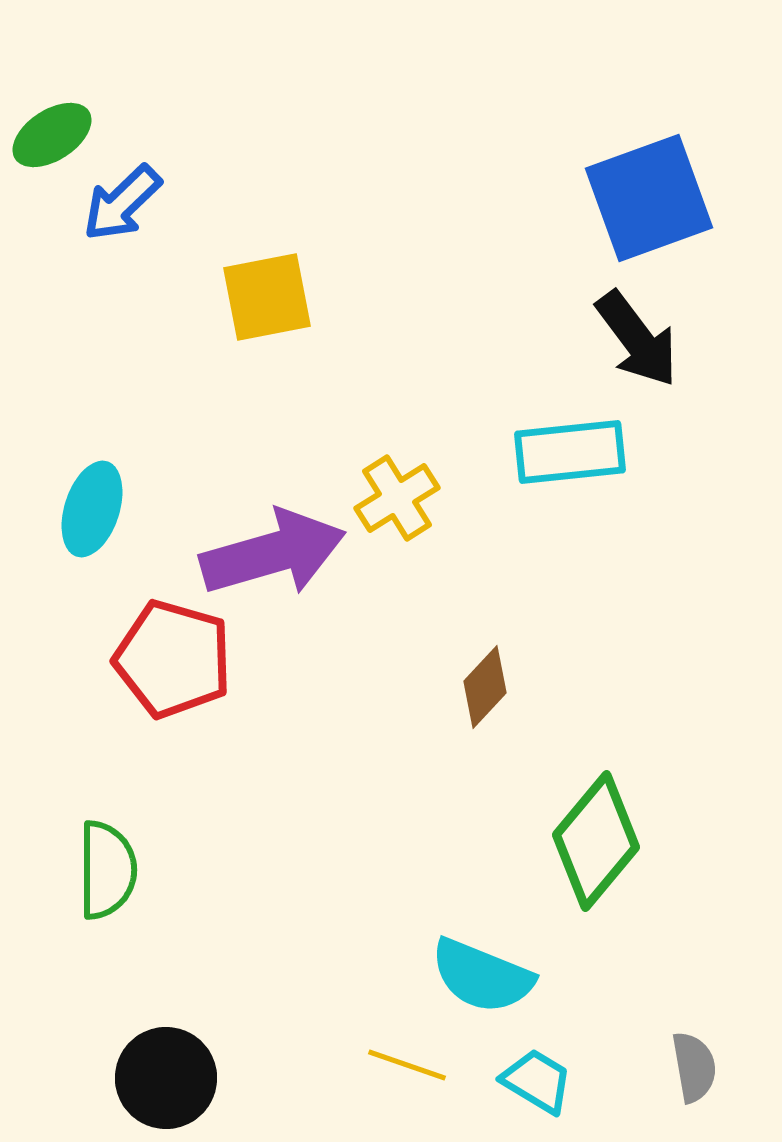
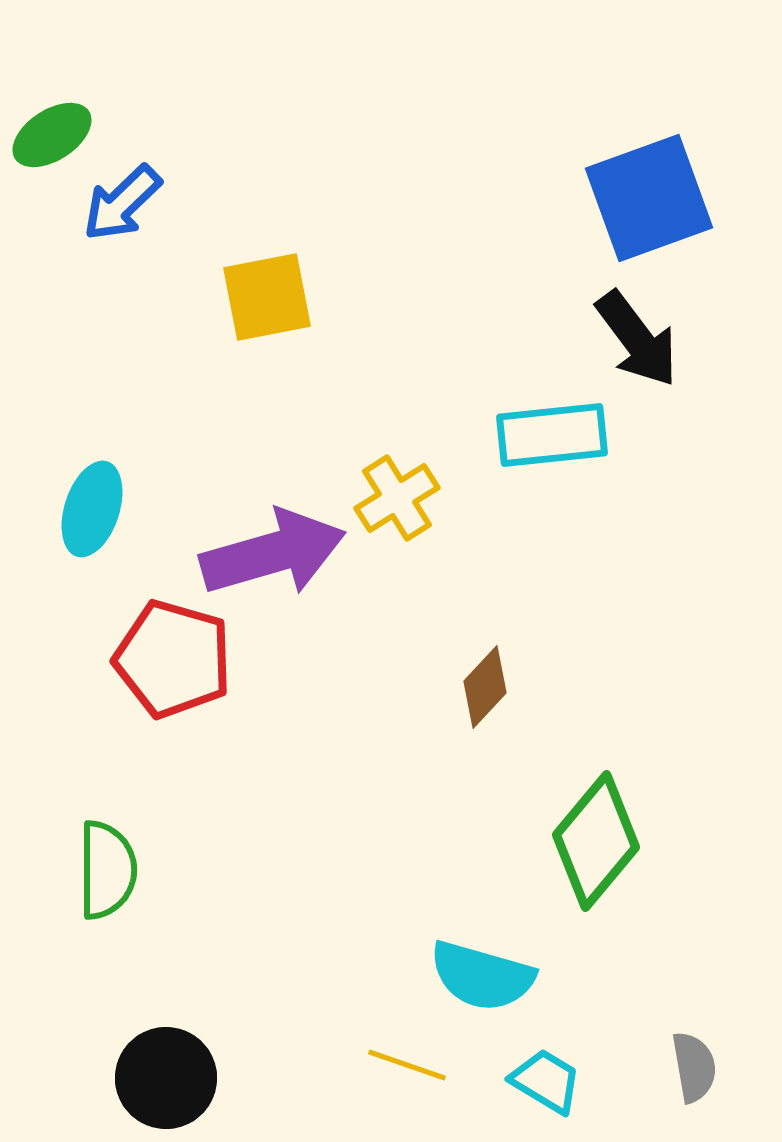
cyan rectangle: moved 18 px left, 17 px up
cyan semicircle: rotated 6 degrees counterclockwise
cyan trapezoid: moved 9 px right
